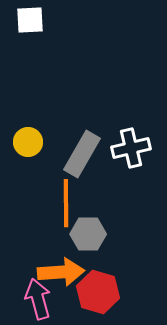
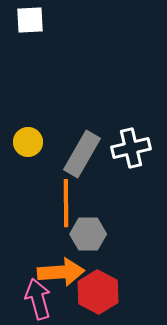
red hexagon: rotated 12 degrees clockwise
